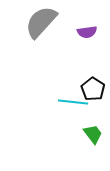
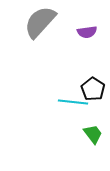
gray semicircle: moved 1 px left
